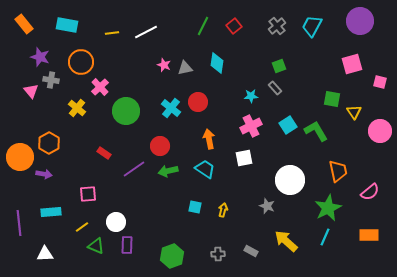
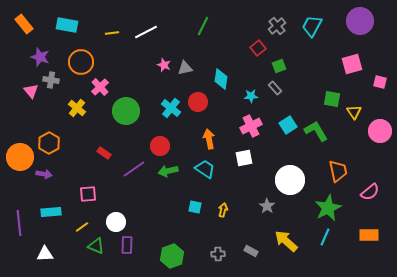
red square at (234, 26): moved 24 px right, 22 px down
cyan diamond at (217, 63): moved 4 px right, 16 px down
gray star at (267, 206): rotated 14 degrees clockwise
